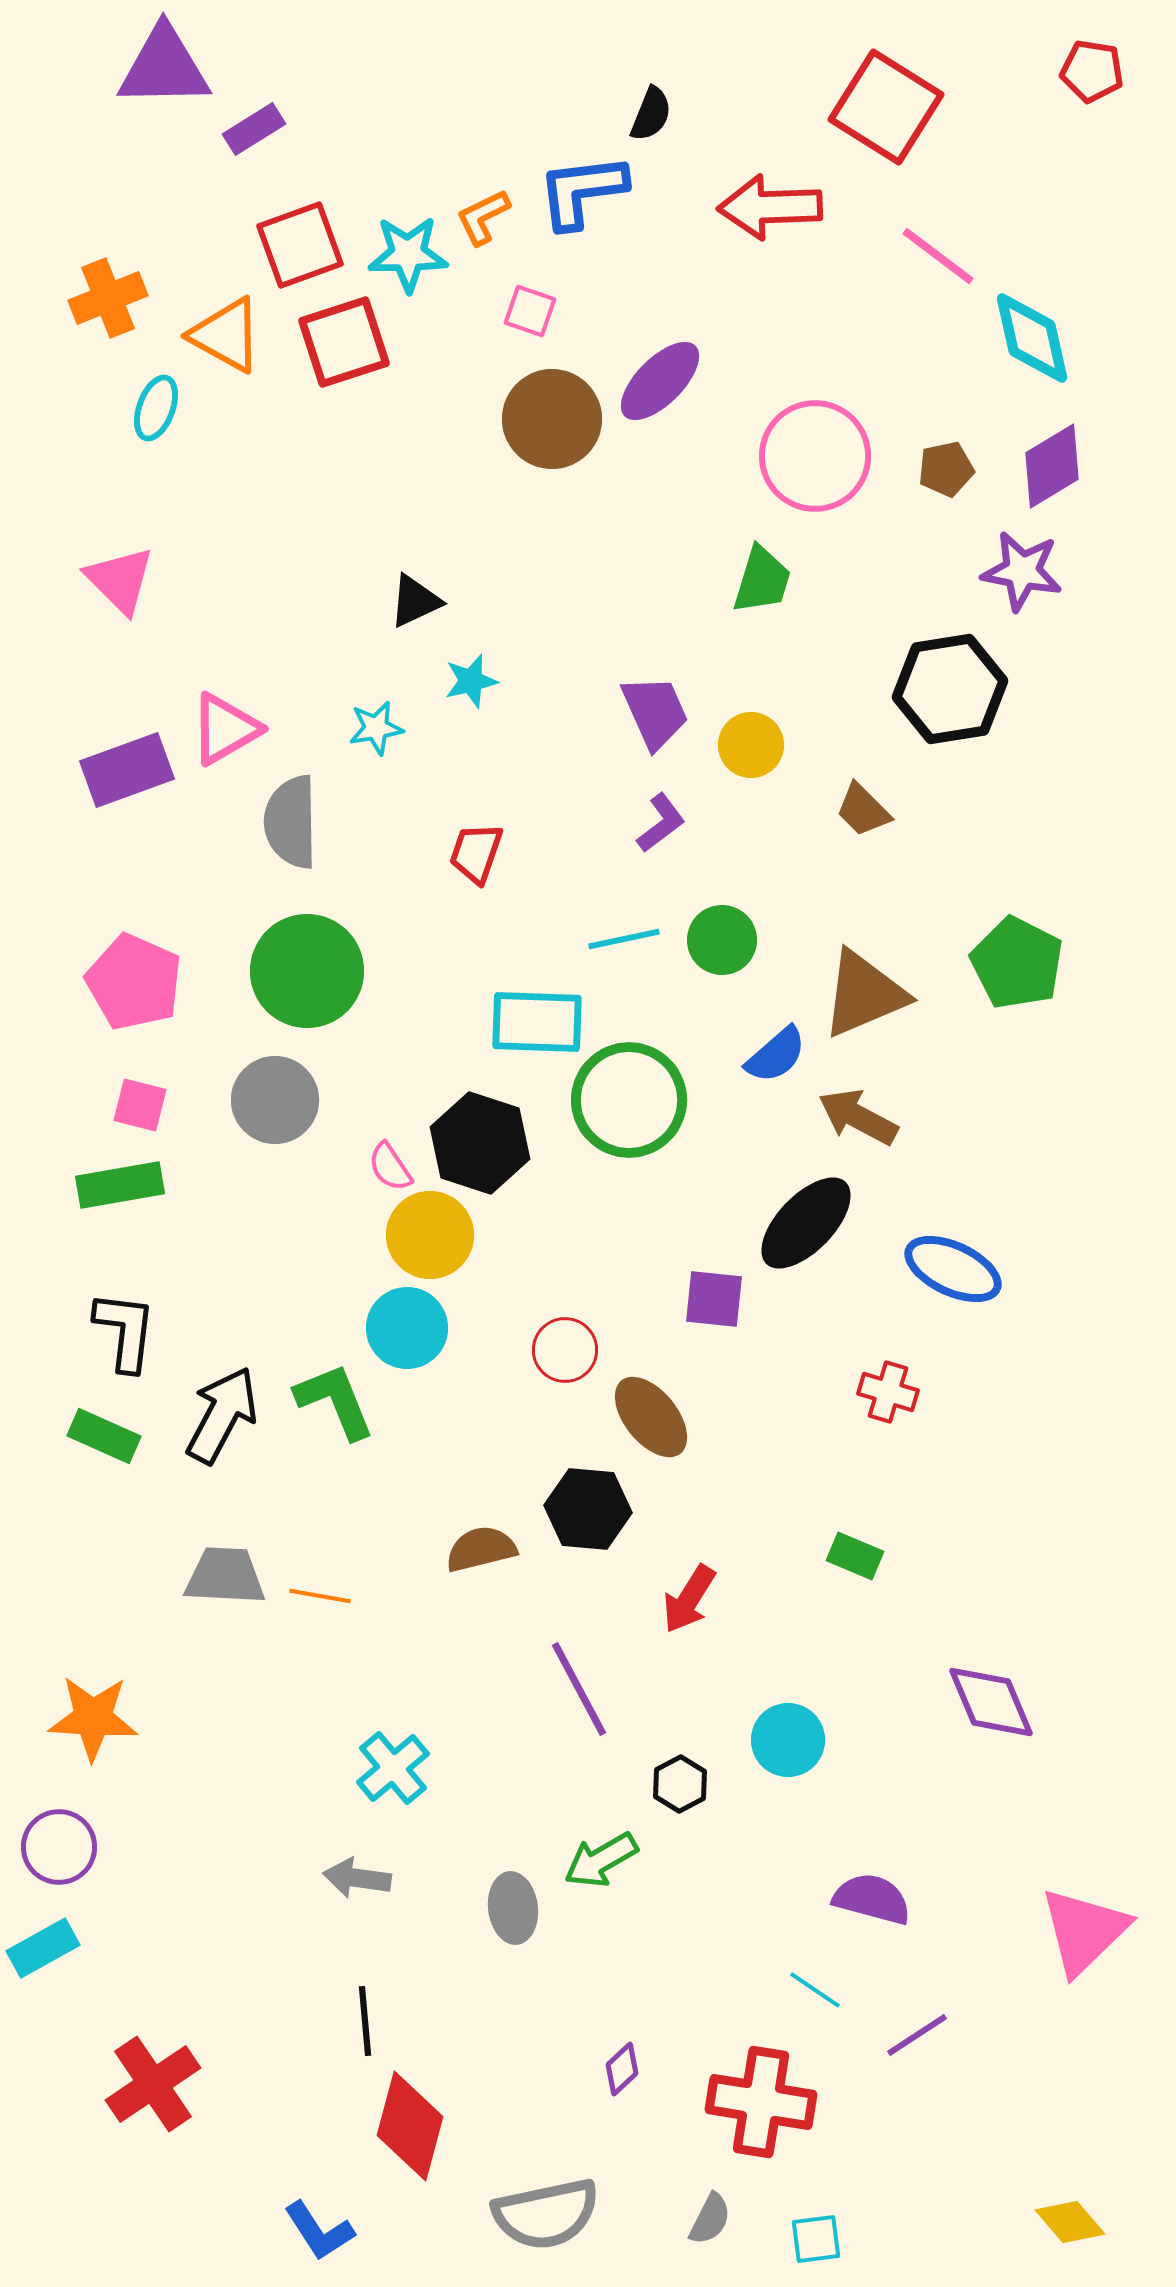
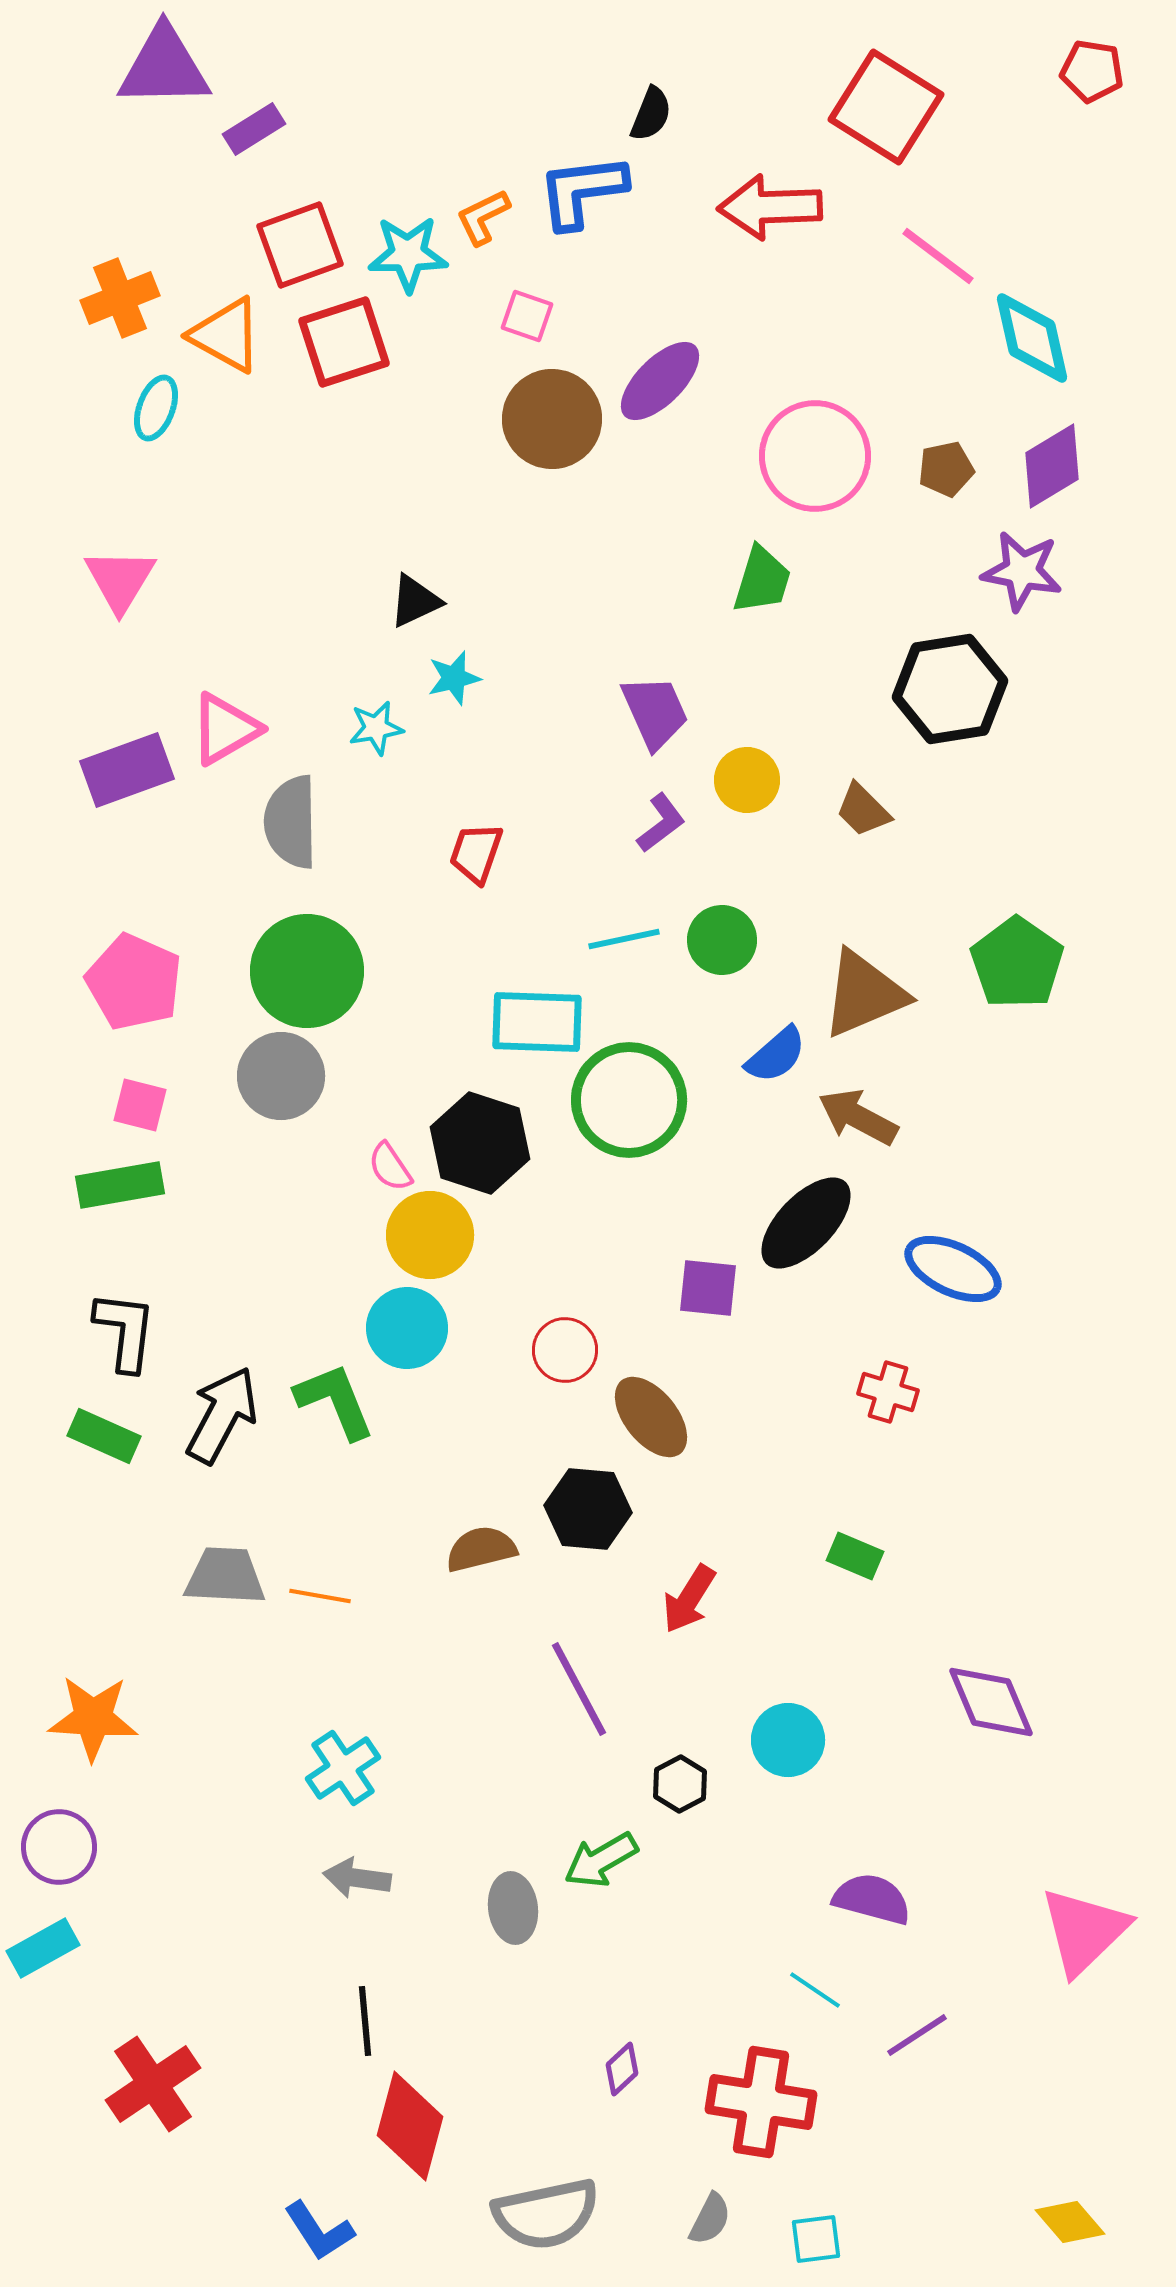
orange cross at (108, 298): moved 12 px right
pink square at (530, 311): moved 3 px left, 5 px down
pink triangle at (120, 580): rotated 16 degrees clockwise
cyan star at (471, 681): moved 17 px left, 3 px up
yellow circle at (751, 745): moved 4 px left, 35 px down
green pentagon at (1017, 963): rotated 8 degrees clockwise
gray circle at (275, 1100): moved 6 px right, 24 px up
purple square at (714, 1299): moved 6 px left, 11 px up
cyan cross at (393, 1768): moved 50 px left; rotated 6 degrees clockwise
